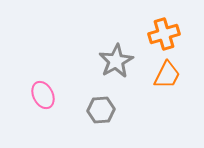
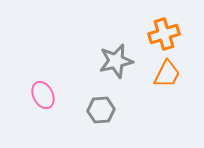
gray star: rotated 16 degrees clockwise
orange trapezoid: moved 1 px up
